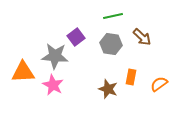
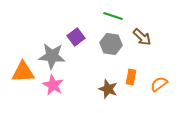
green line: rotated 30 degrees clockwise
gray star: moved 3 px left
